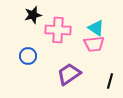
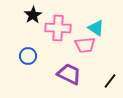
black star: rotated 18 degrees counterclockwise
pink cross: moved 2 px up
pink trapezoid: moved 9 px left, 1 px down
purple trapezoid: rotated 60 degrees clockwise
black line: rotated 21 degrees clockwise
